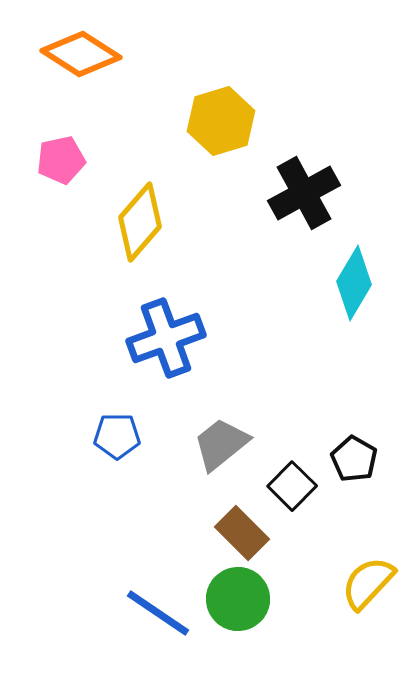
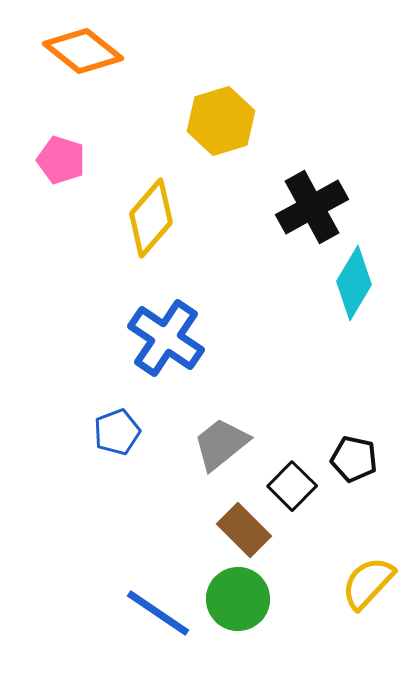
orange diamond: moved 2 px right, 3 px up; rotated 6 degrees clockwise
pink pentagon: rotated 30 degrees clockwise
black cross: moved 8 px right, 14 px down
yellow diamond: moved 11 px right, 4 px up
blue cross: rotated 36 degrees counterclockwise
blue pentagon: moved 4 px up; rotated 21 degrees counterclockwise
black pentagon: rotated 18 degrees counterclockwise
brown rectangle: moved 2 px right, 3 px up
